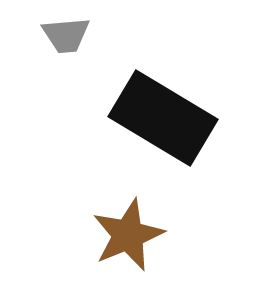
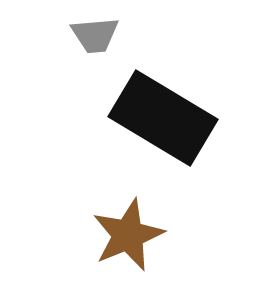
gray trapezoid: moved 29 px right
